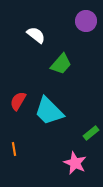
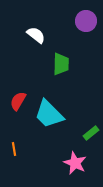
green trapezoid: rotated 40 degrees counterclockwise
cyan trapezoid: moved 3 px down
